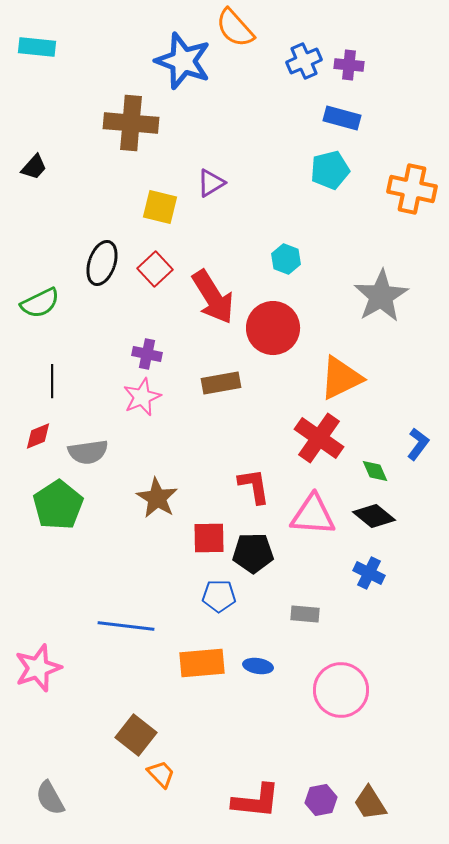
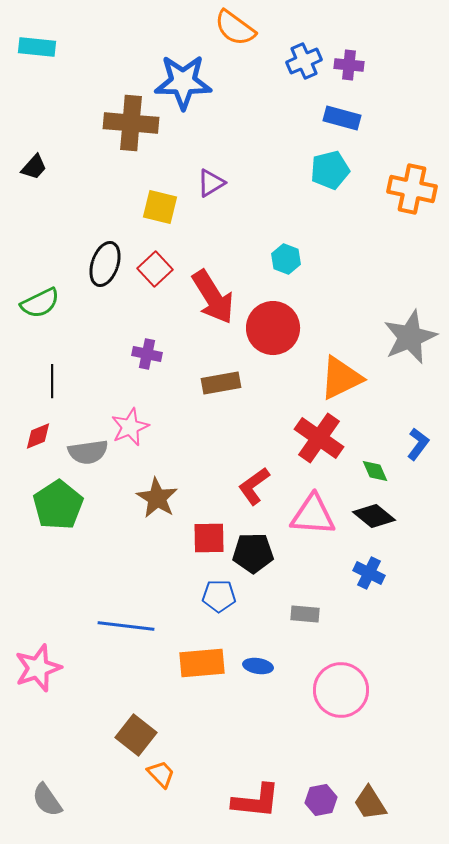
orange semicircle at (235, 28): rotated 12 degrees counterclockwise
blue star at (183, 61): moved 21 px down; rotated 20 degrees counterclockwise
black ellipse at (102, 263): moved 3 px right, 1 px down
gray star at (381, 296): moved 29 px right, 41 px down; rotated 8 degrees clockwise
pink star at (142, 397): moved 12 px left, 30 px down
red L-shape at (254, 486): rotated 117 degrees counterclockwise
gray semicircle at (50, 798): moved 3 px left, 2 px down; rotated 6 degrees counterclockwise
